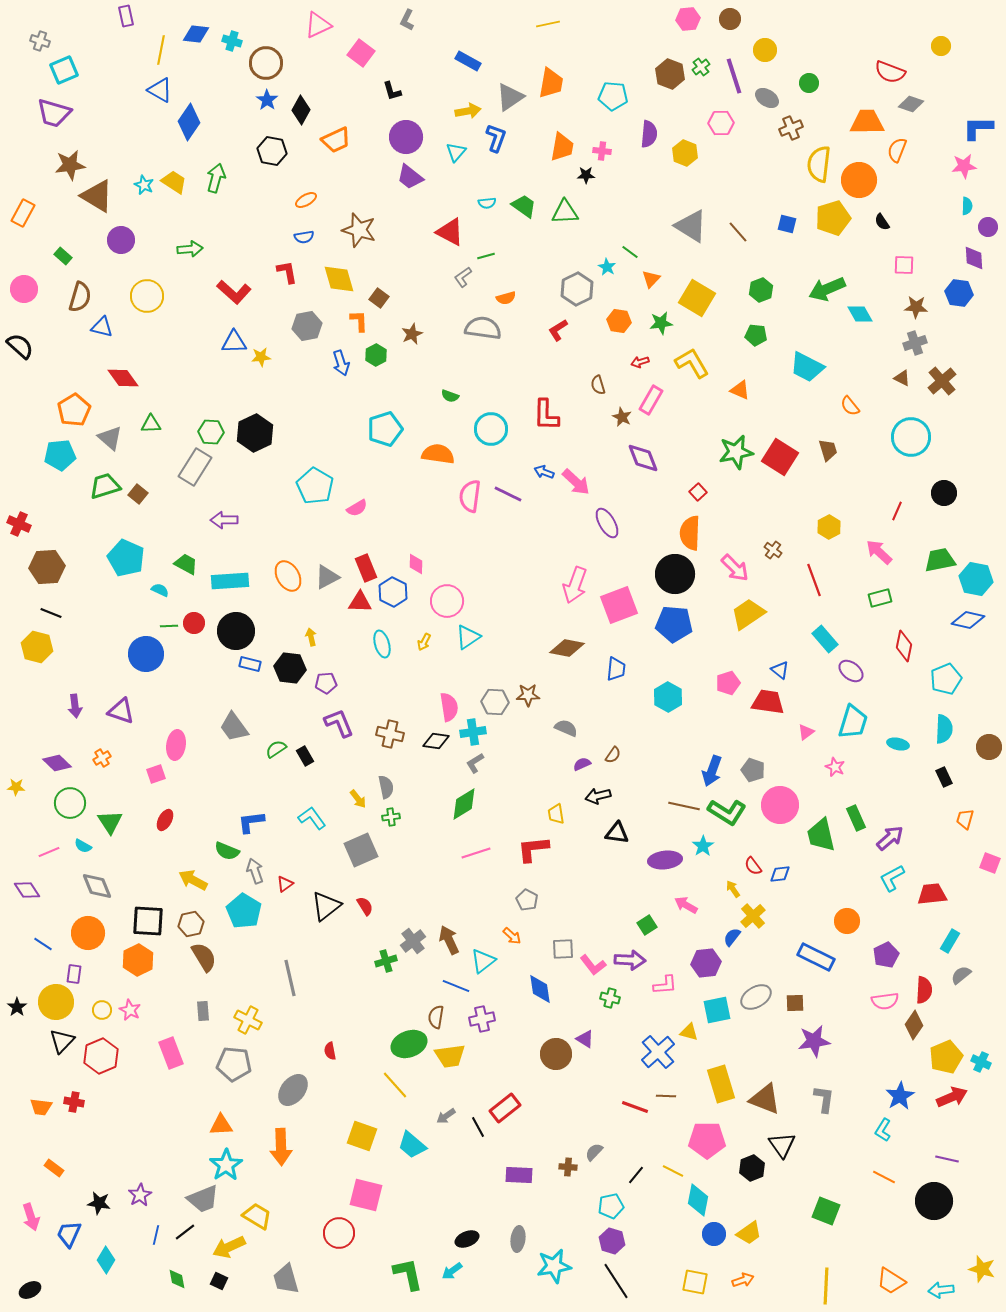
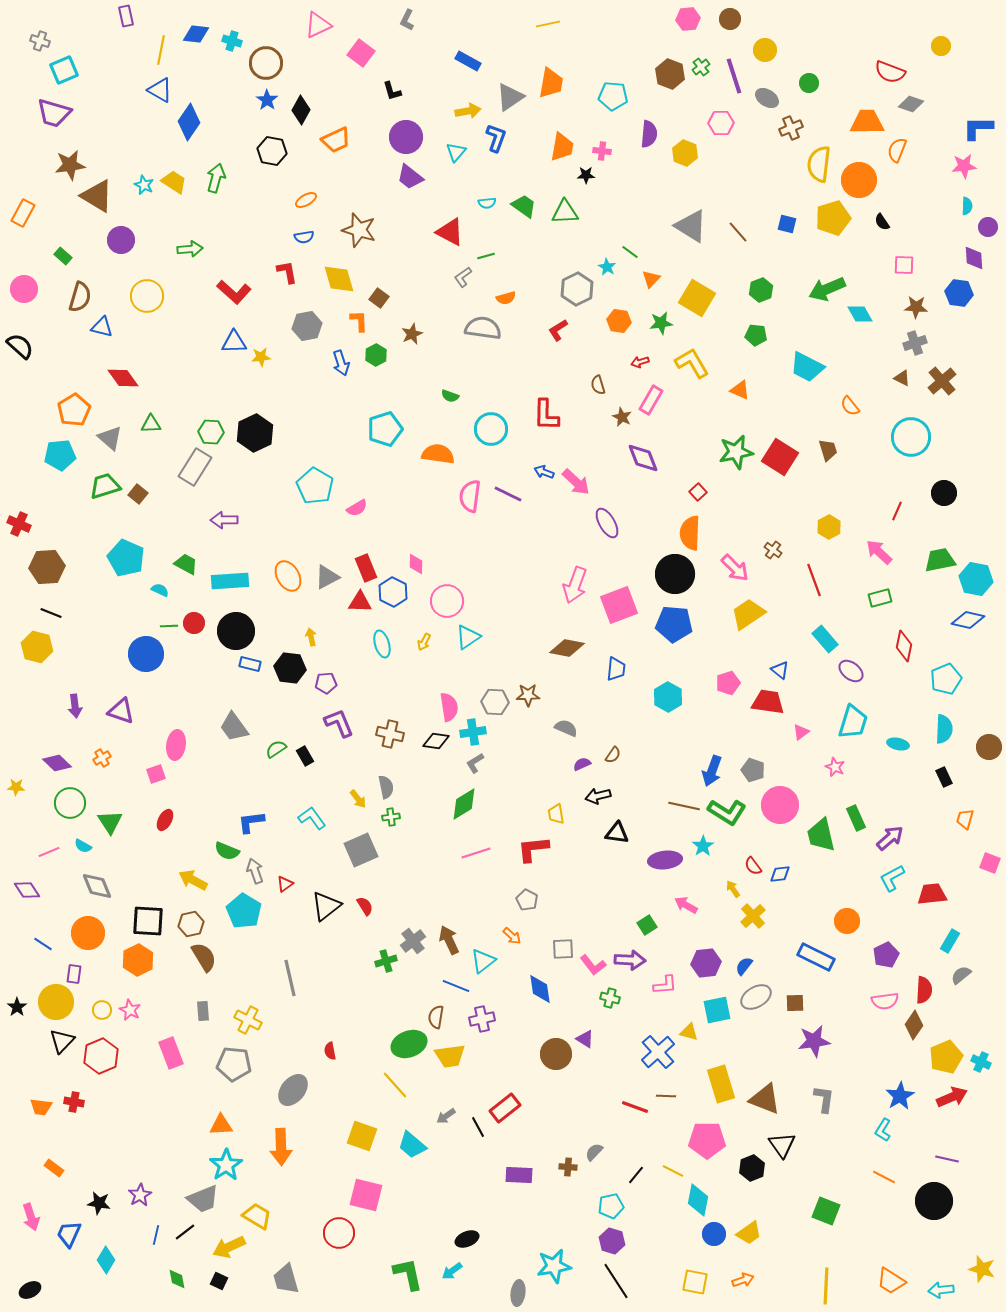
pink triangle at (806, 732): moved 5 px left
blue semicircle at (732, 937): moved 12 px right, 29 px down
gray ellipse at (518, 1239): moved 54 px down
